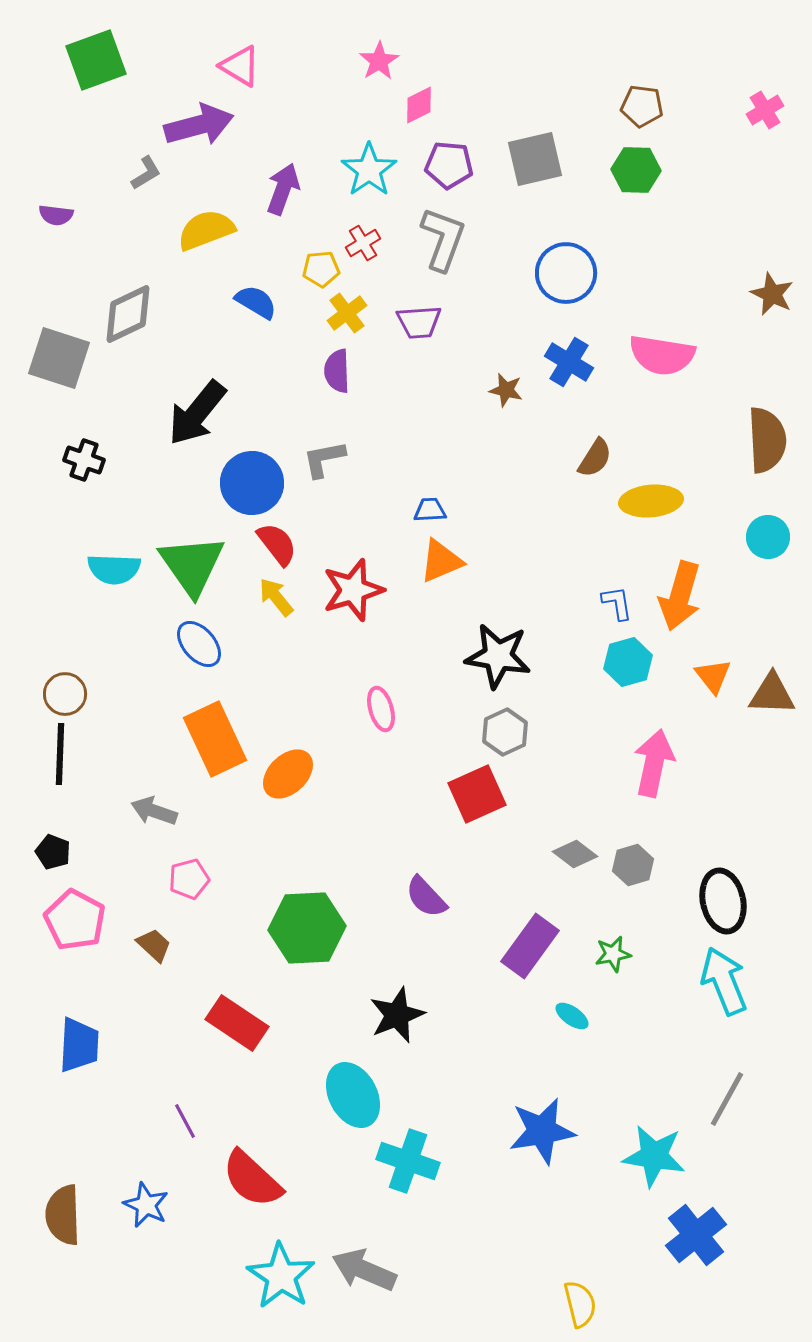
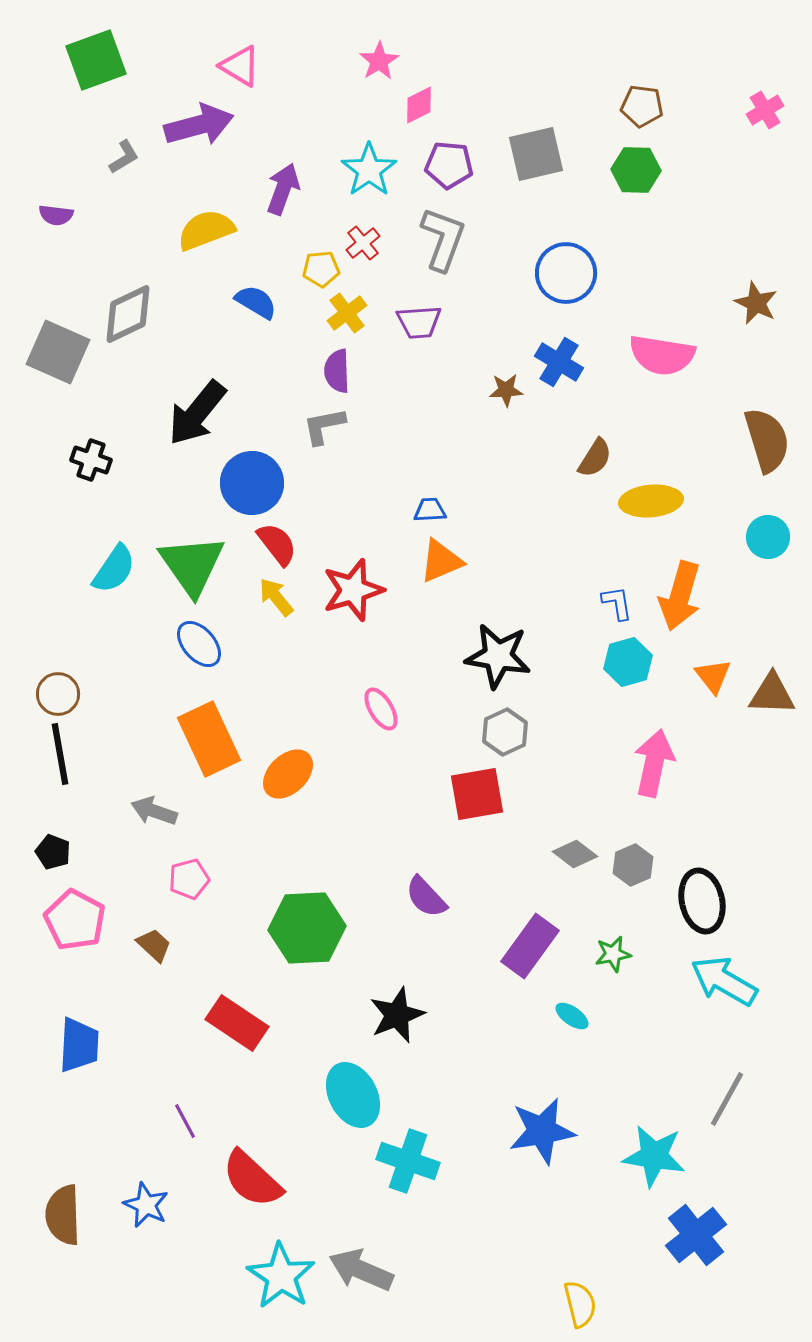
gray square at (535, 159): moved 1 px right, 5 px up
gray L-shape at (146, 173): moved 22 px left, 16 px up
red cross at (363, 243): rotated 8 degrees counterclockwise
brown star at (772, 294): moved 16 px left, 9 px down
gray square at (59, 358): moved 1 px left, 6 px up; rotated 6 degrees clockwise
blue cross at (569, 362): moved 10 px left
brown star at (506, 390): rotated 16 degrees counterclockwise
brown semicircle at (767, 440): rotated 14 degrees counterclockwise
gray L-shape at (324, 459): moved 33 px up
black cross at (84, 460): moved 7 px right
cyan semicircle at (114, 569): rotated 58 degrees counterclockwise
brown circle at (65, 694): moved 7 px left
pink ellipse at (381, 709): rotated 15 degrees counterclockwise
orange rectangle at (215, 739): moved 6 px left
black line at (60, 754): rotated 12 degrees counterclockwise
red square at (477, 794): rotated 14 degrees clockwise
gray hexagon at (633, 865): rotated 6 degrees counterclockwise
black ellipse at (723, 901): moved 21 px left
cyan arrow at (724, 981): rotated 38 degrees counterclockwise
gray arrow at (364, 1270): moved 3 px left
